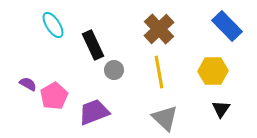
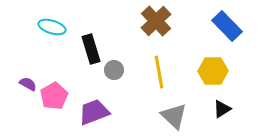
cyan ellipse: moved 1 px left, 2 px down; rotated 40 degrees counterclockwise
brown cross: moved 3 px left, 8 px up
black rectangle: moved 2 px left, 4 px down; rotated 8 degrees clockwise
black triangle: moved 1 px right; rotated 24 degrees clockwise
gray triangle: moved 9 px right, 2 px up
